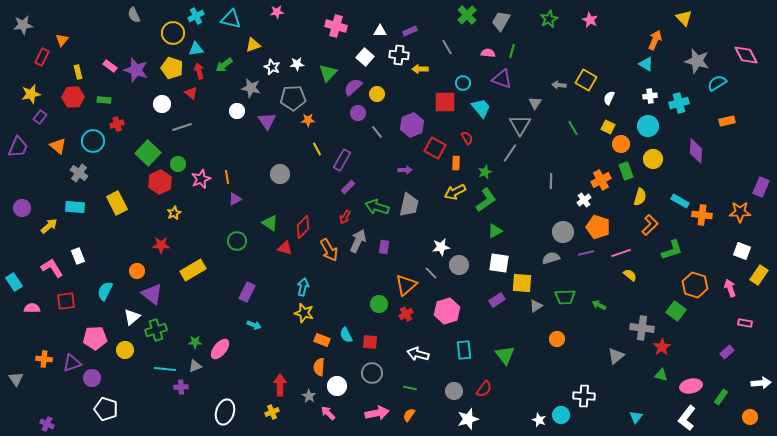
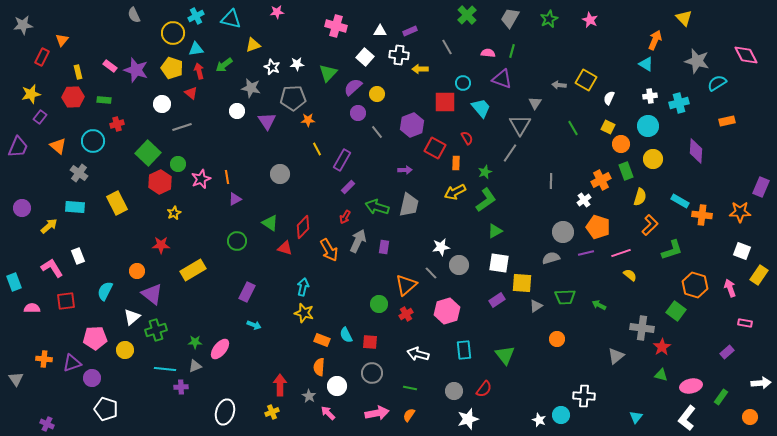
gray trapezoid at (501, 21): moved 9 px right, 3 px up
cyan rectangle at (14, 282): rotated 12 degrees clockwise
